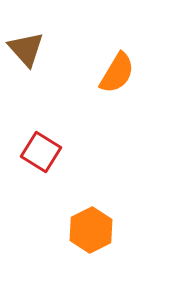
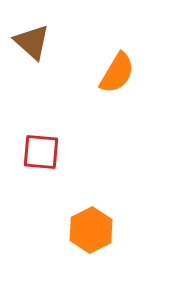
brown triangle: moved 6 px right, 7 px up; rotated 6 degrees counterclockwise
red square: rotated 27 degrees counterclockwise
